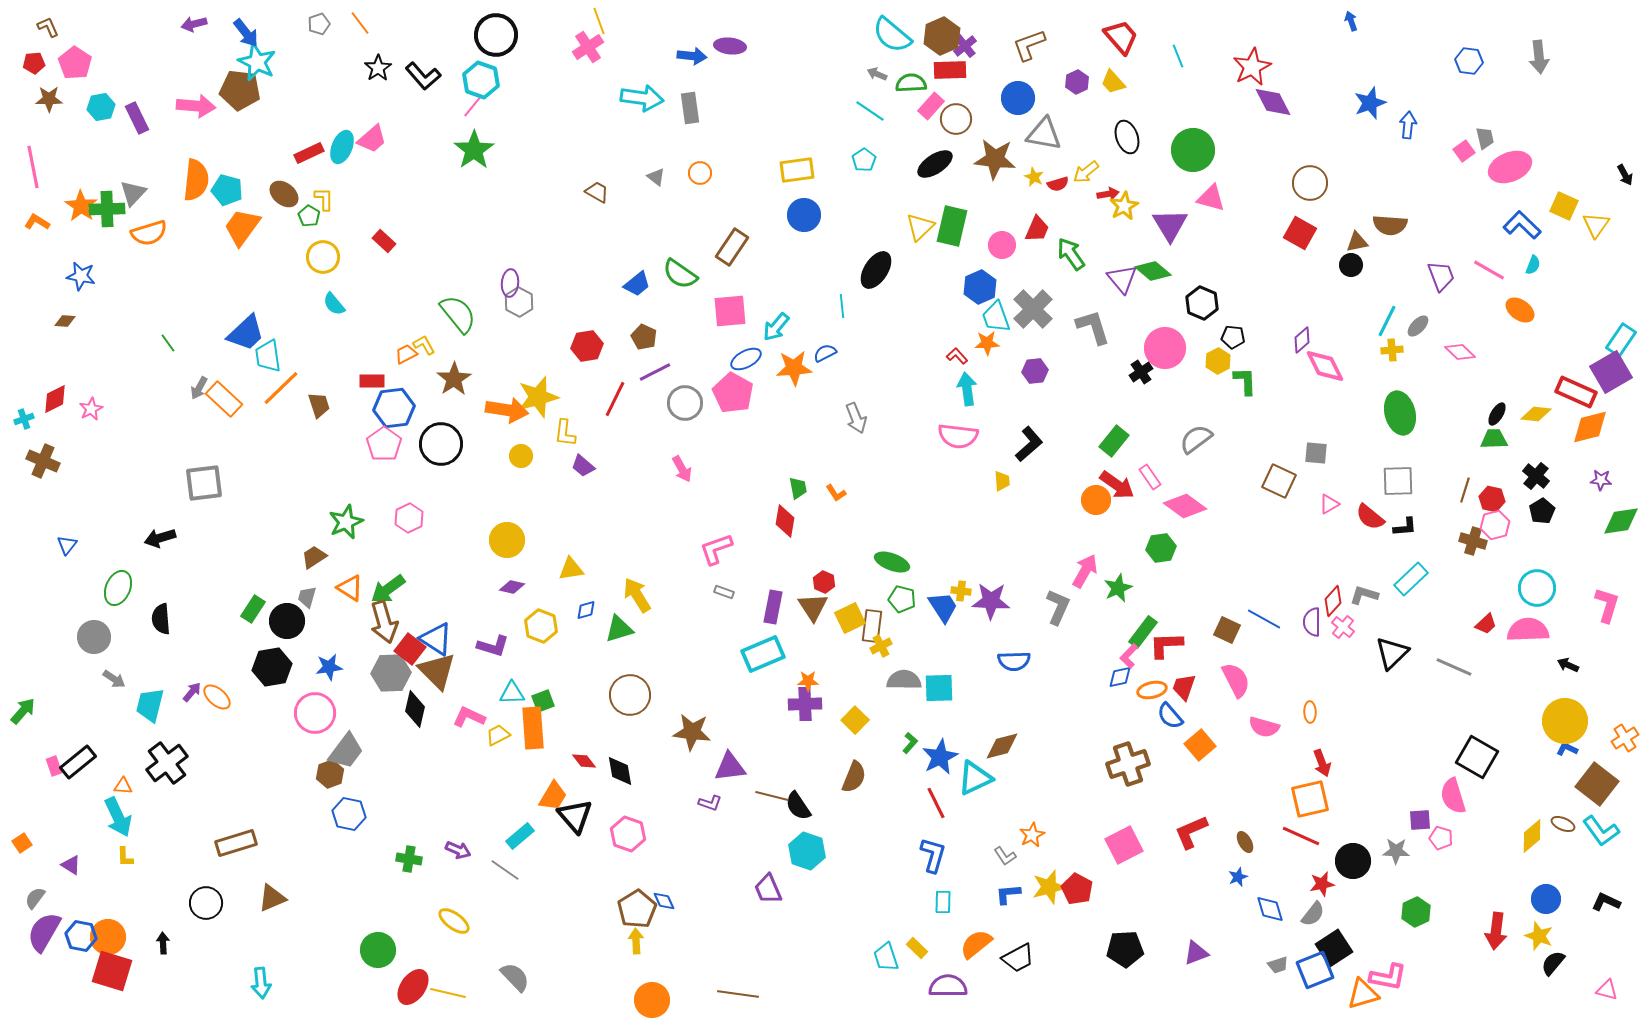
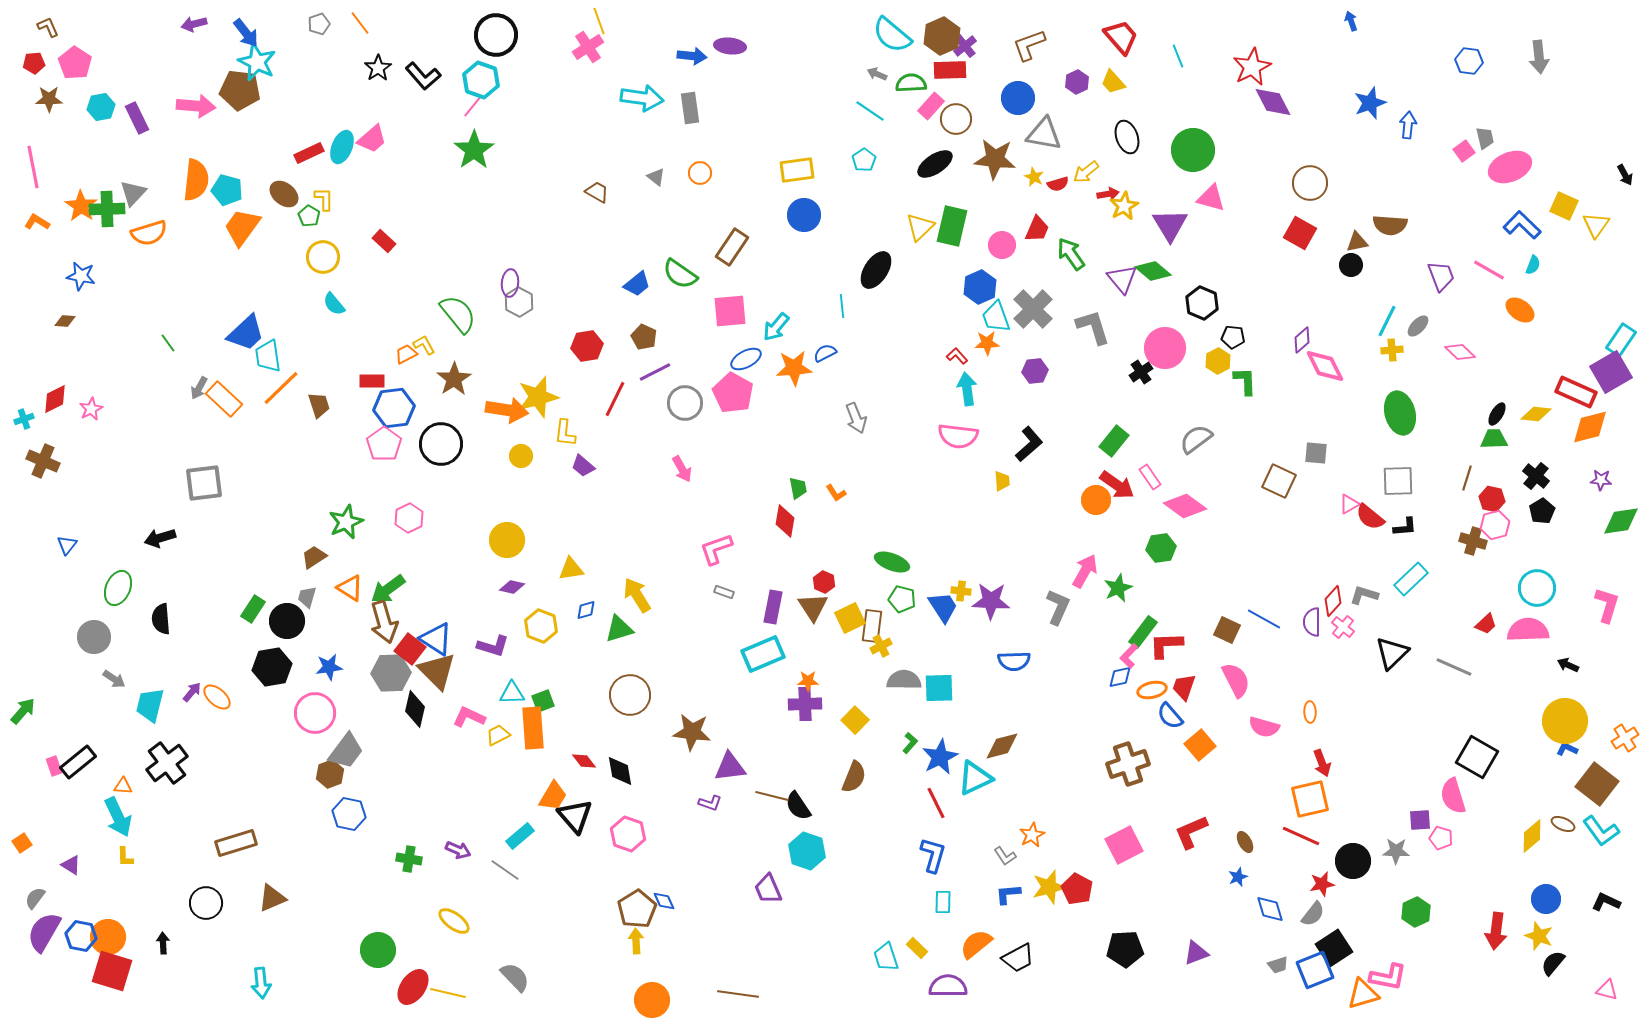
brown line at (1465, 490): moved 2 px right, 12 px up
pink triangle at (1329, 504): moved 20 px right
